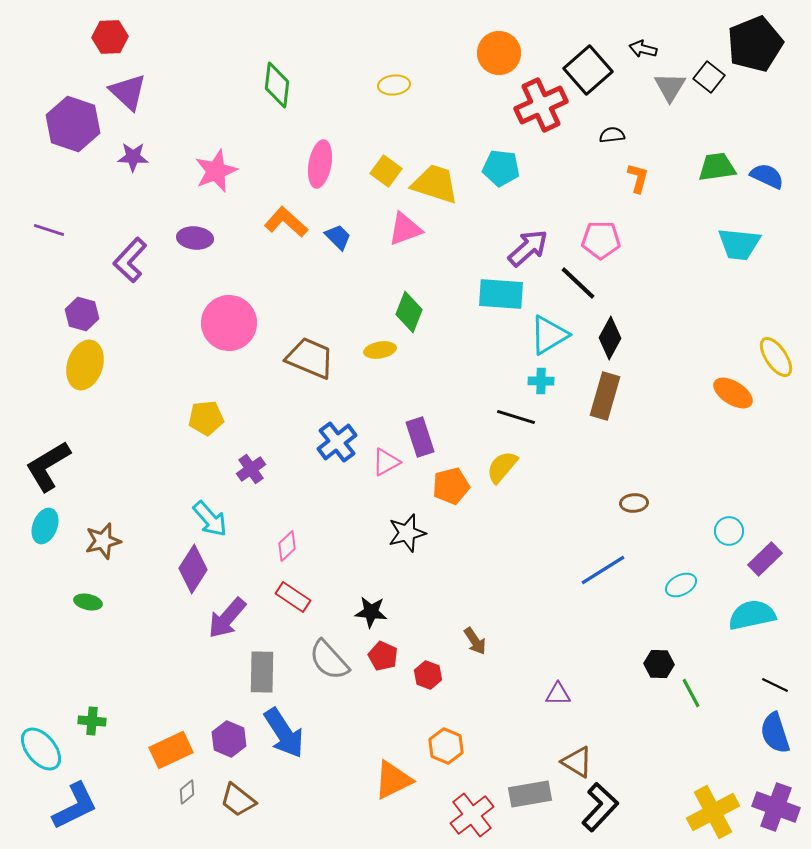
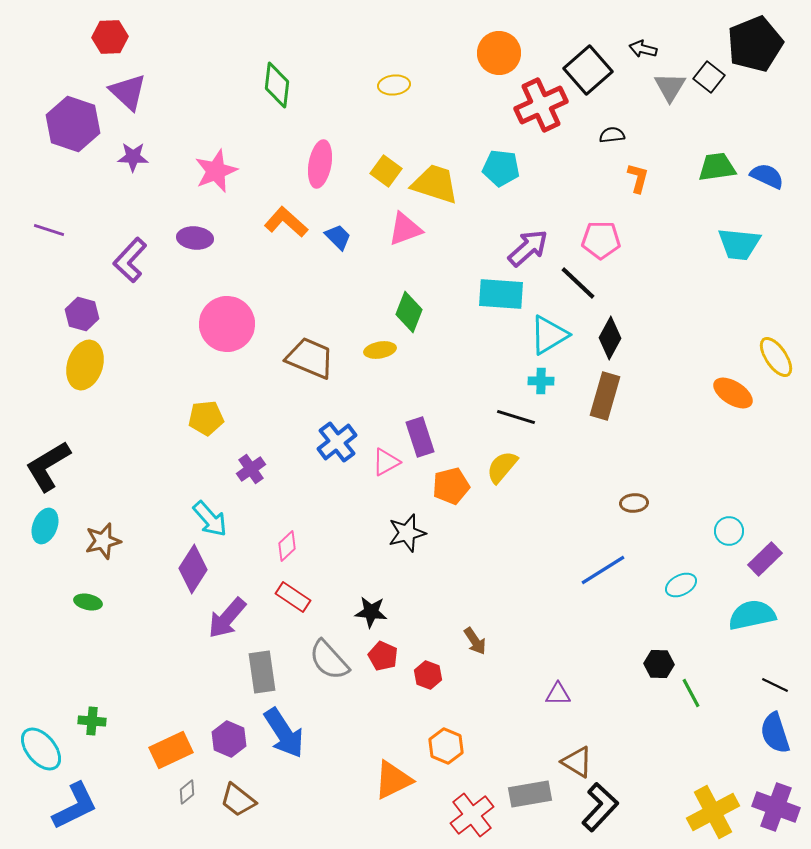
pink circle at (229, 323): moved 2 px left, 1 px down
gray rectangle at (262, 672): rotated 9 degrees counterclockwise
